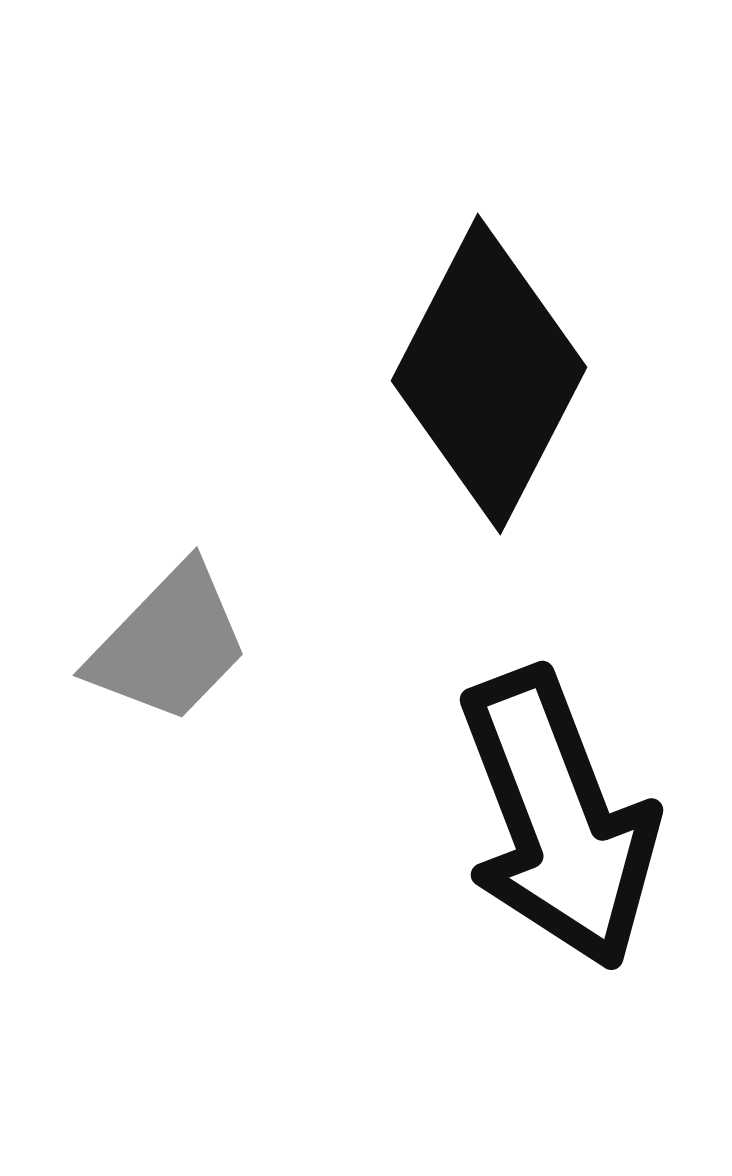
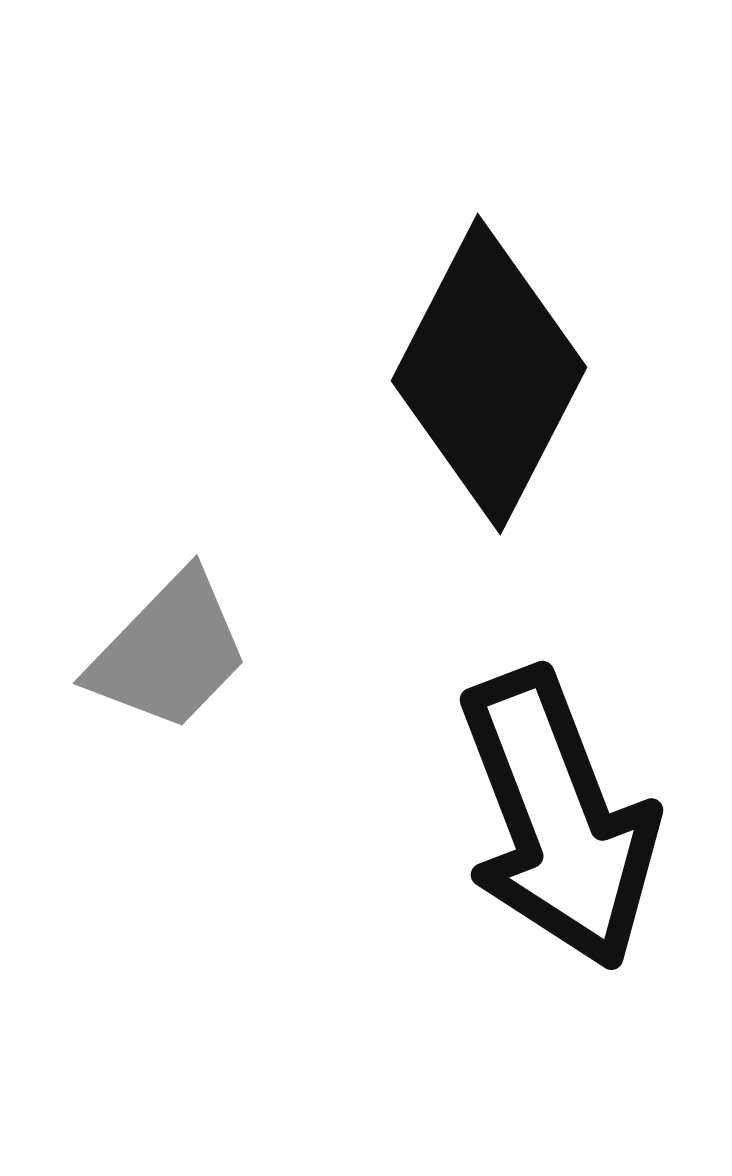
gray trapezoid: moved 8 px down
